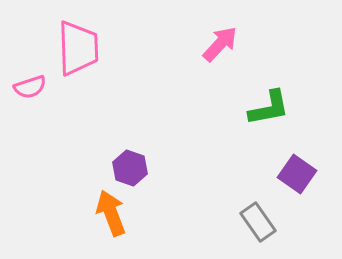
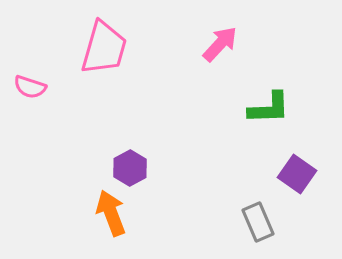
pink trapezoid: moved 26 px right; rotated 18 degrees clockwise
pink semicircle: rotated 36 degrees clockwise
green L-shape: rotated 9 degrees clockwise
purple hexagon: rotated 12 degrees clockwise
gray rectangle: rotated 12 degrees clockwise
